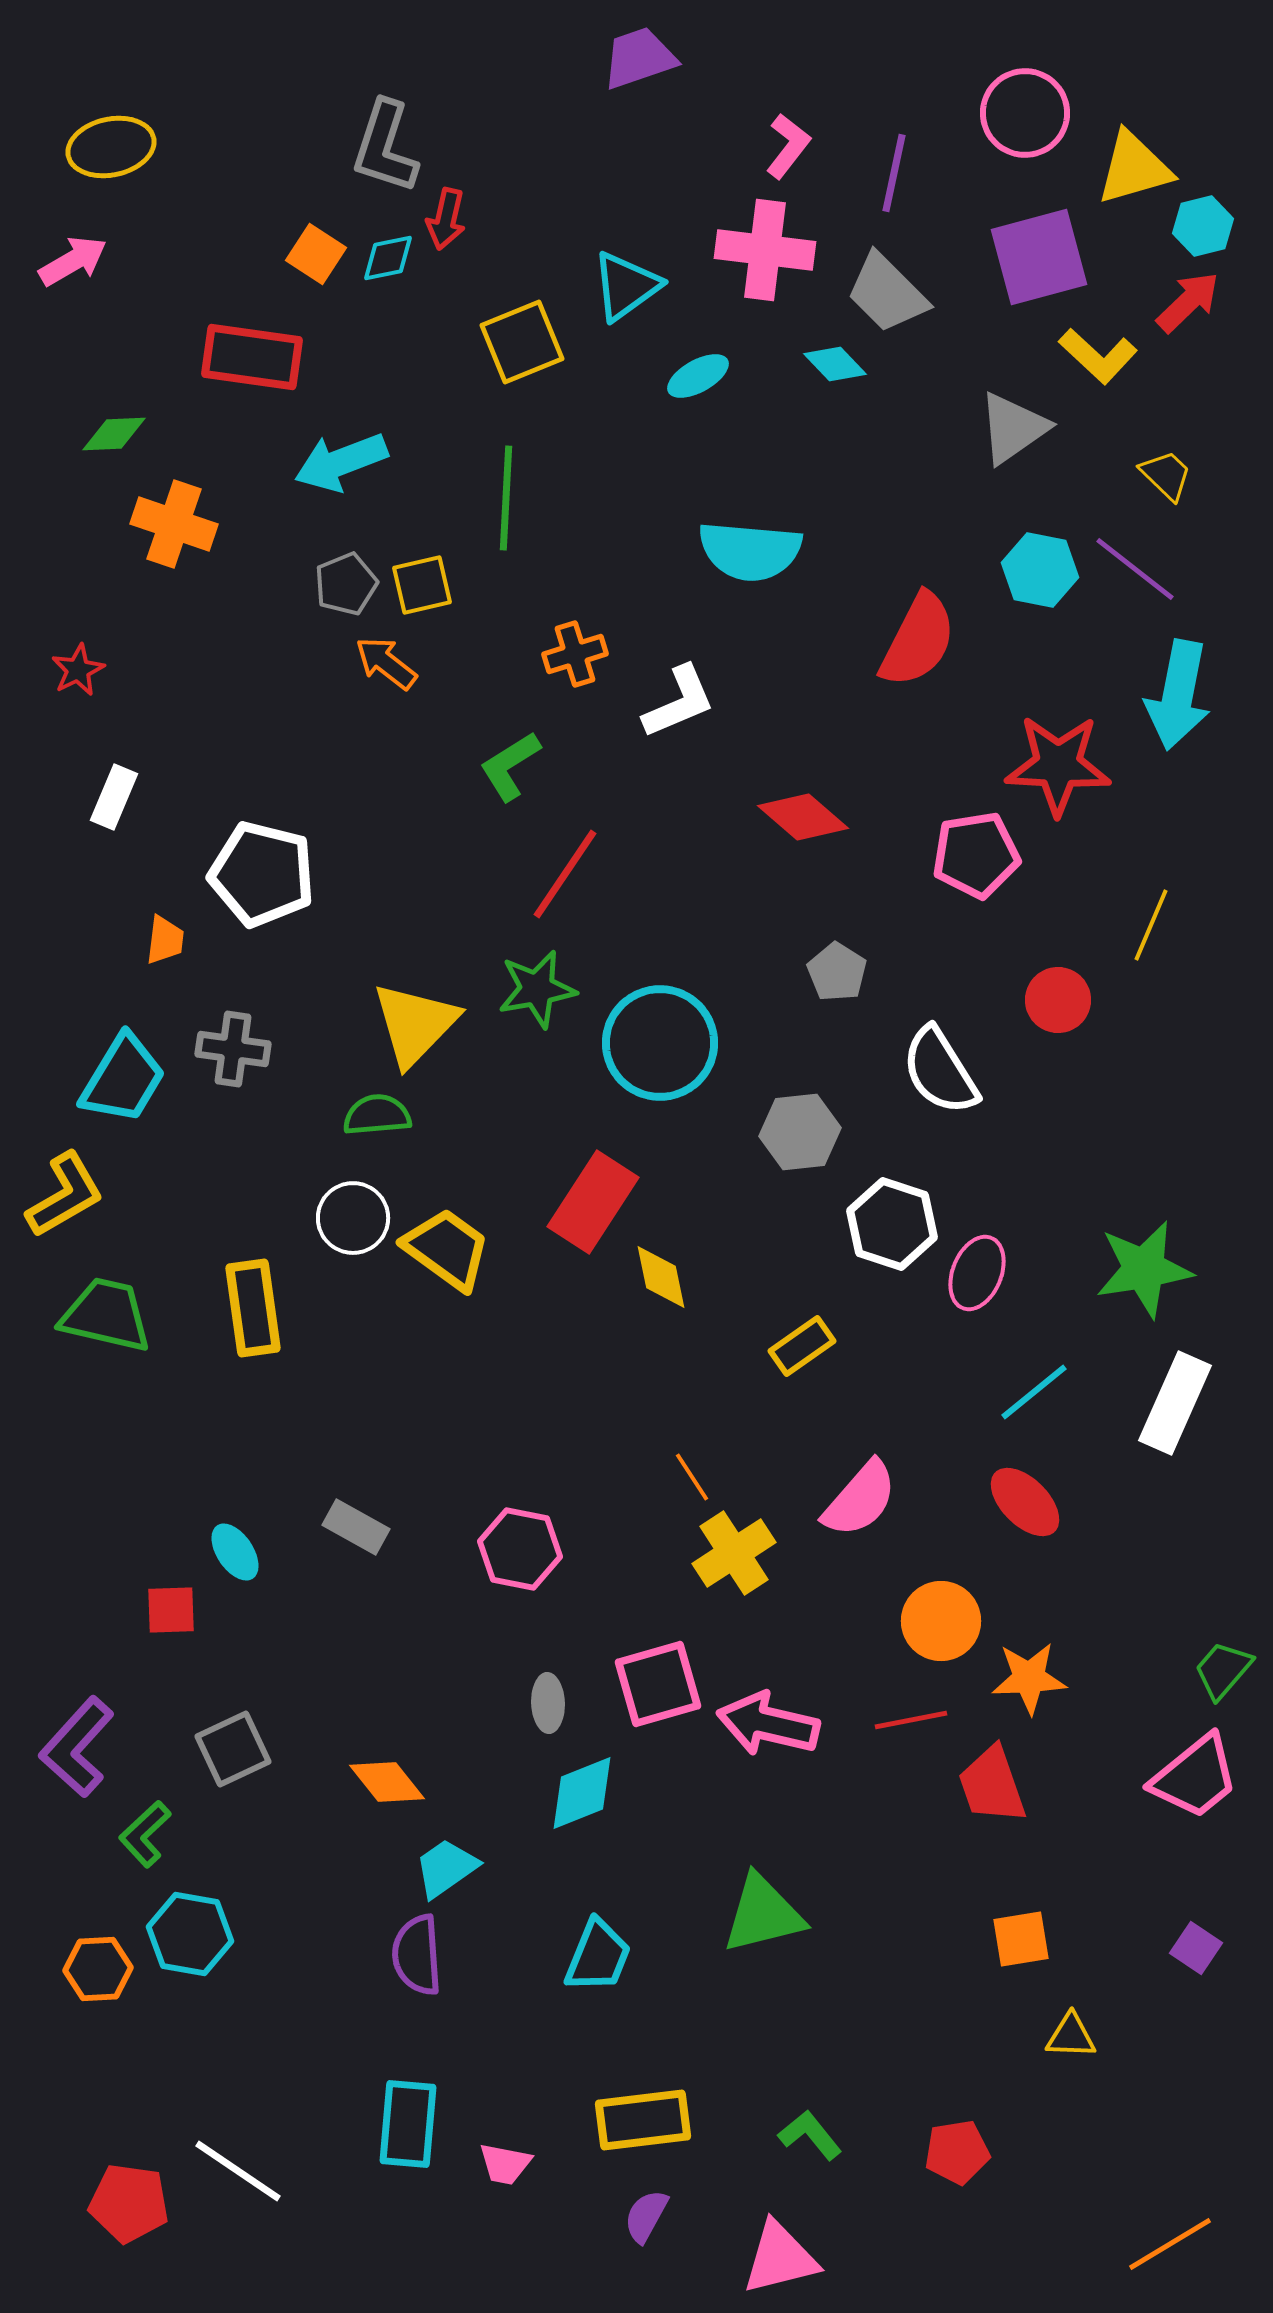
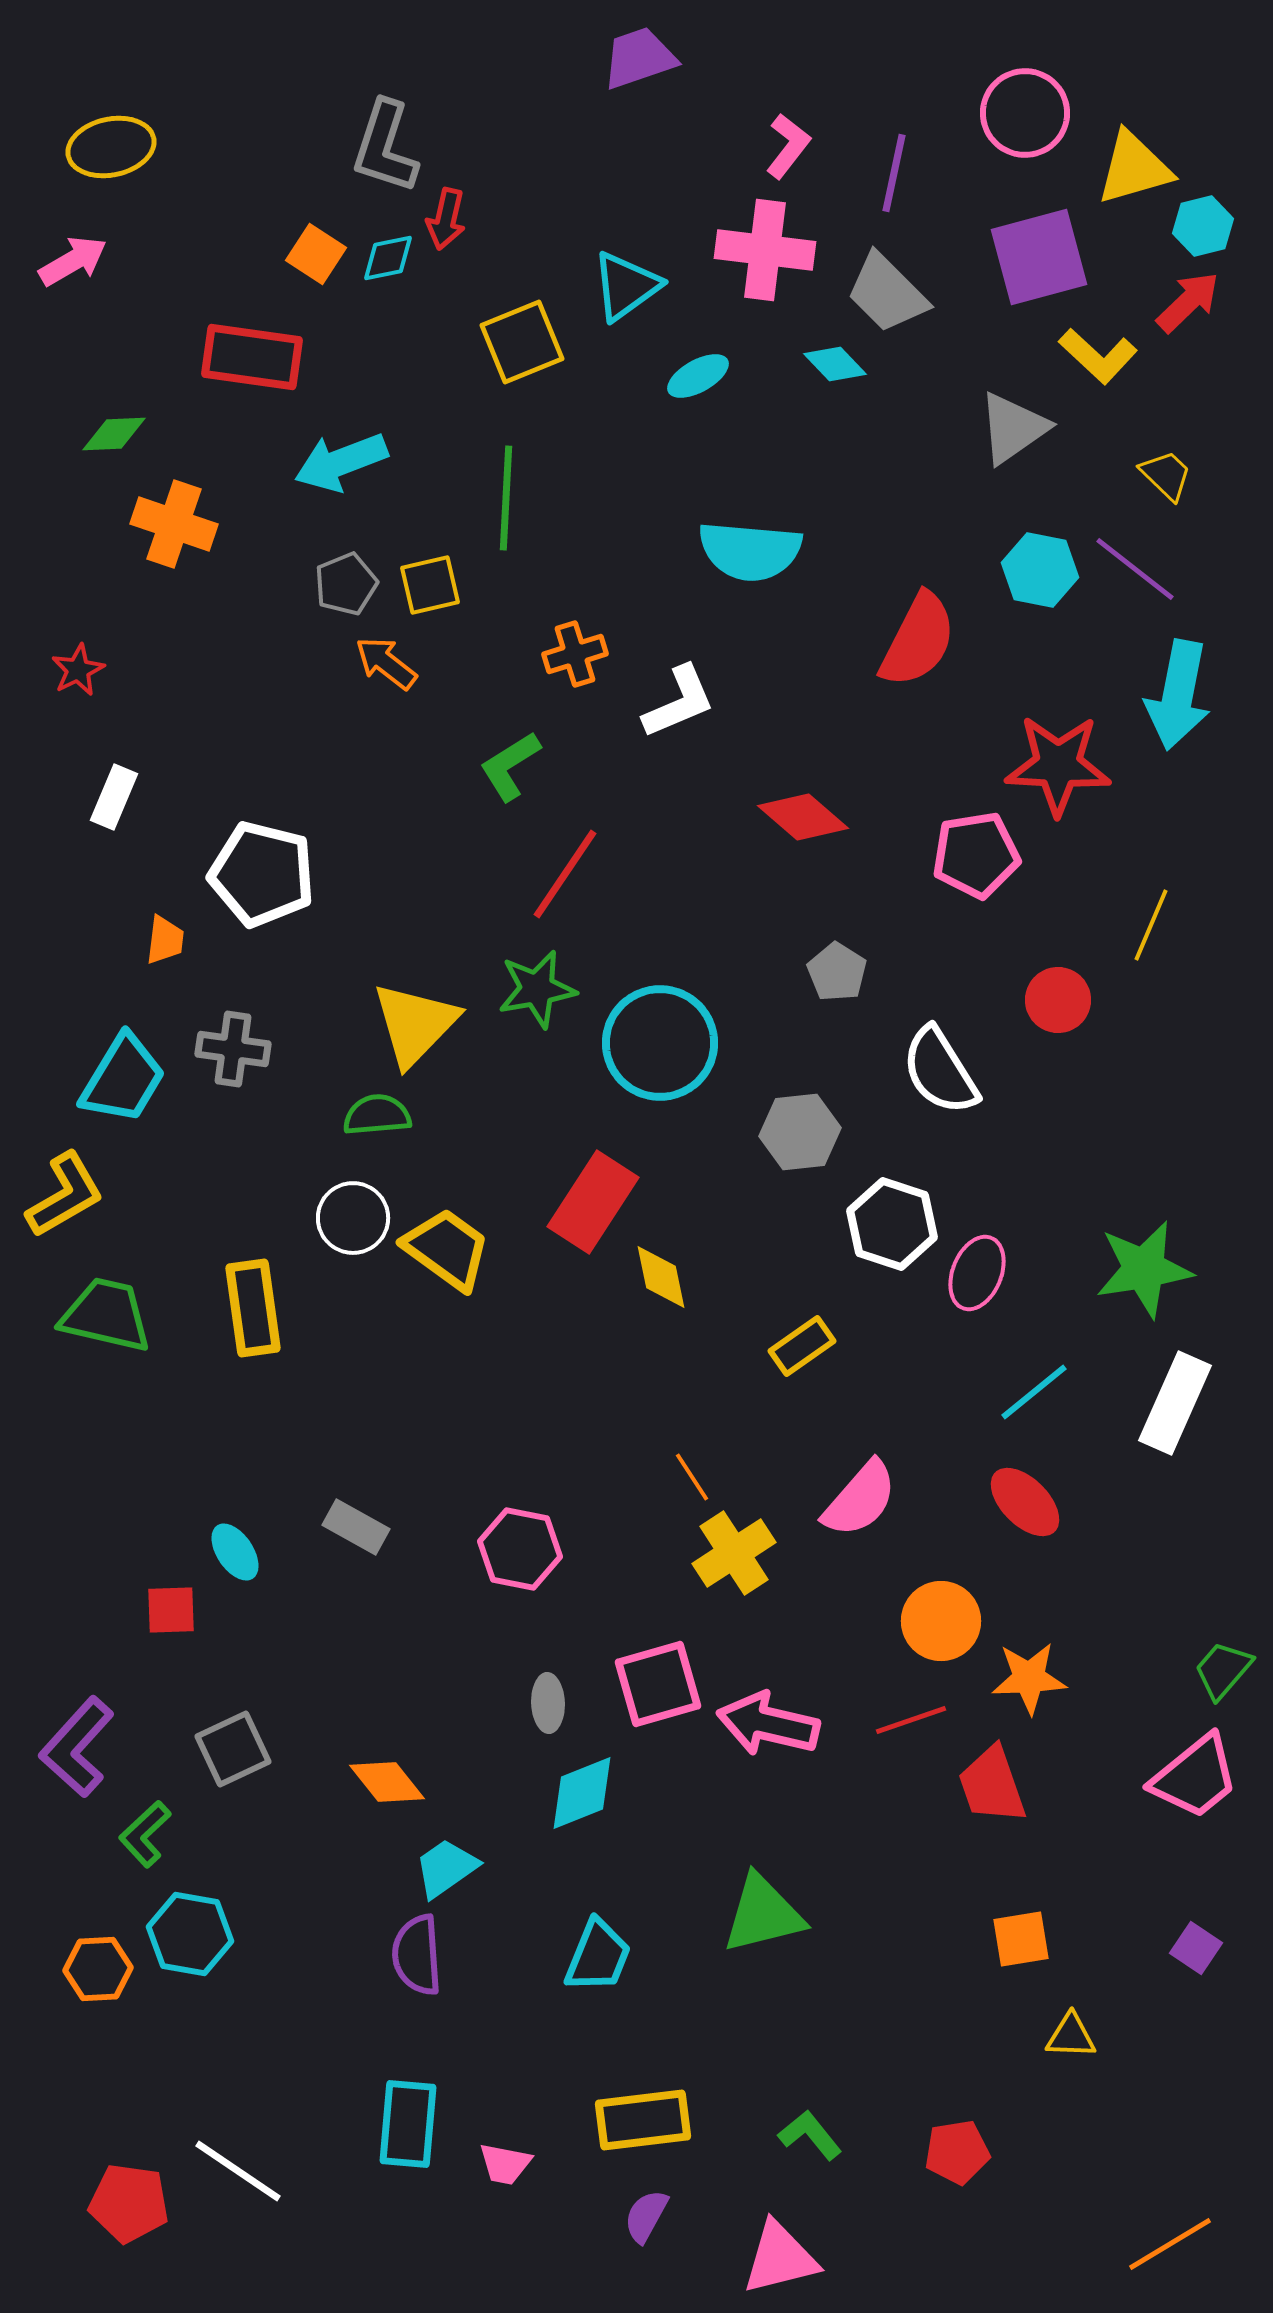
yellow square at (422, 585): moved 8 px right
red line at (911, 1720): rotated 8 degrees counterclockwise
